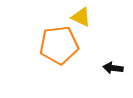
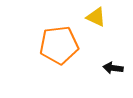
yellow triangle: moved 15 px right
